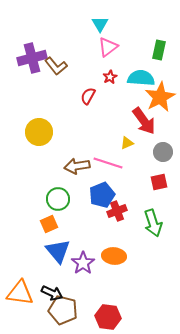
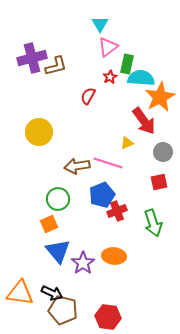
green rectangle: moved 32 px left, 14 px down
brown L-shape: rotated 65 degrees counterclockwise
